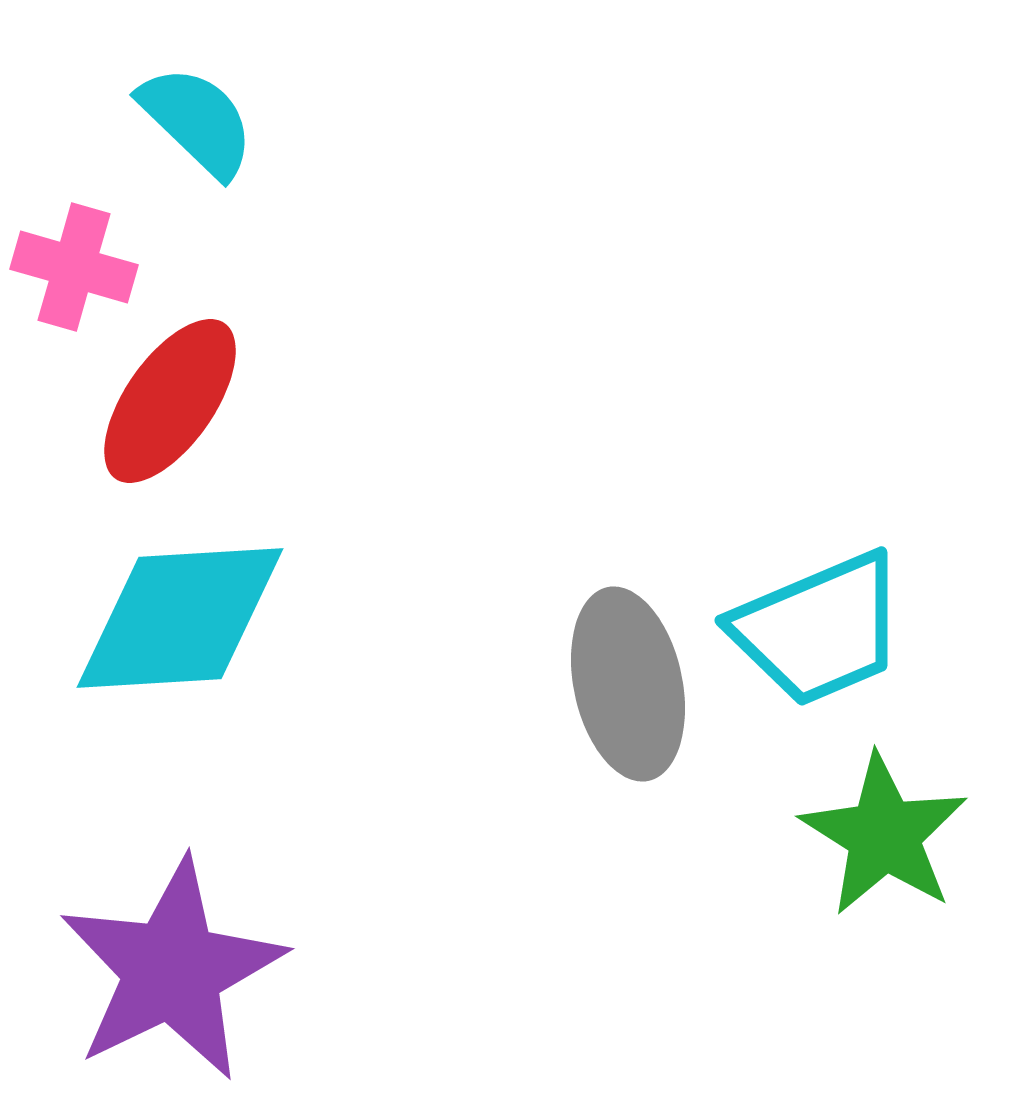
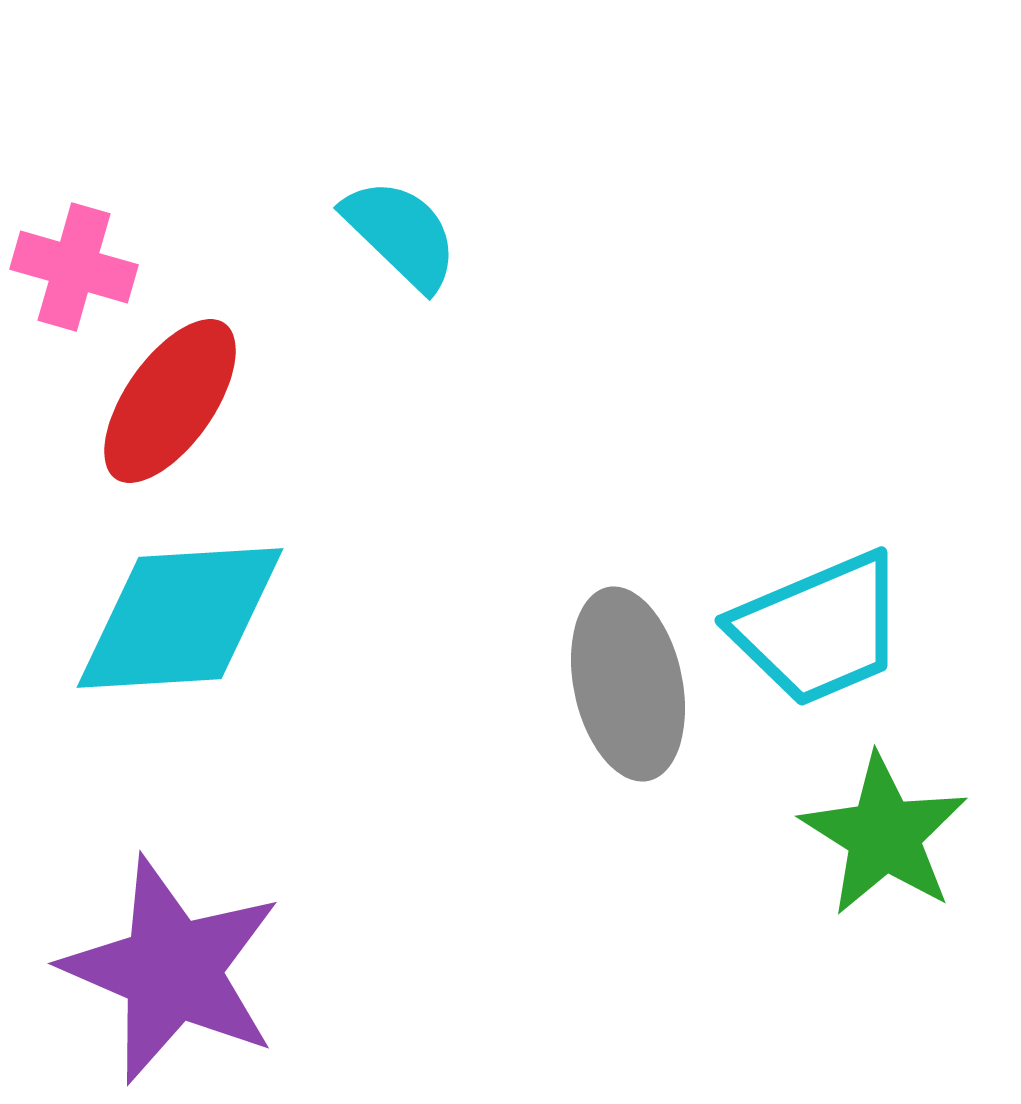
cyan semicircle: moved 204 px right, 113 px down
purple star: rotated 23 degrees counterclockwise
